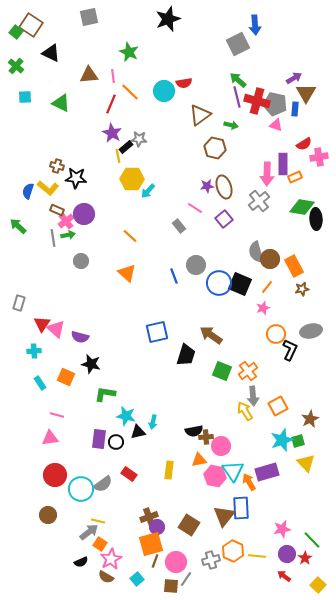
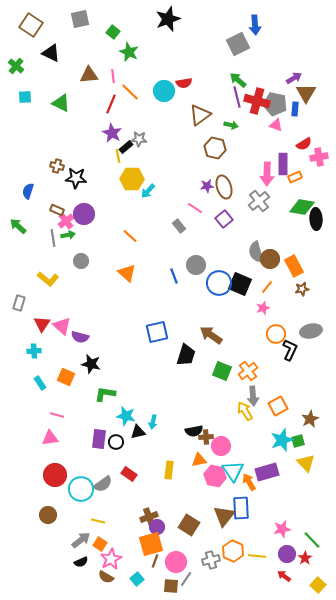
gray square at (89, 17): moved 9 px left, 2 px down
green square at (16, 32): moved 97 px right
yellow L-shape at (48, 188): moved 91 px down
pink triangle at (56, 329): moved 6 px right, 3 px up
gray arrow at (89, 532): moved 8 px left, 8 px down
